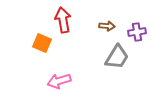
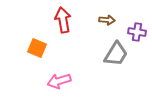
brown arrow: moved 6 px up
purple cross: rotated 18 degrees clockwise
orange square: moved 5 px left, 5 px down
gray trapezoid: moved 1 px left, 3 px up
